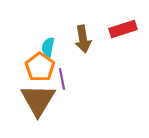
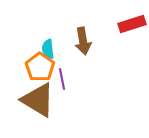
red rectangle: moved 9 px right, 5 px up
brown arrow: moved 2 px down
cyan semicircle: moved 2 px down; rotated 18 degrees counterclockwise
brown triangle: rotated 30 degrees counterclockwise
